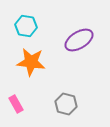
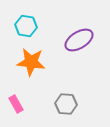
gray hexagon: rotated 10 degrees counterclockwise
